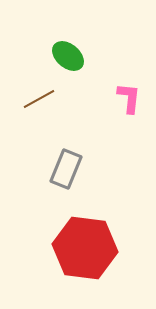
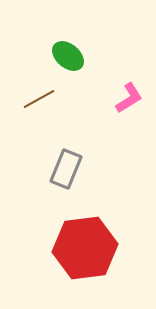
pink L-shape: rotated 52 degrees clockwise
red hexagon: rotated 14 degrees counterclockwise
